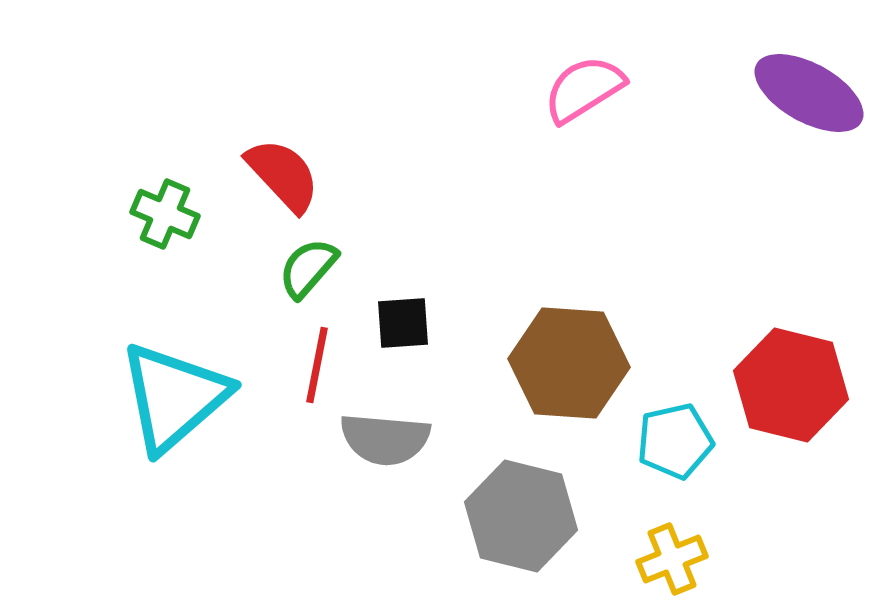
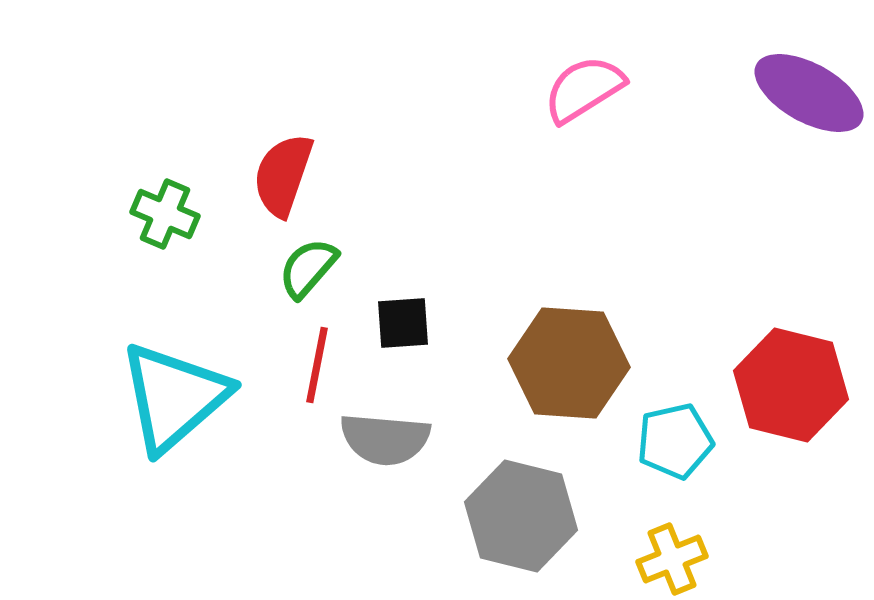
red semicircle: rotated 118 degrees counterclockwise
